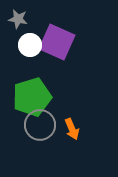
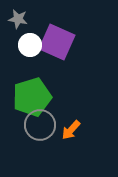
orange arrow: moved 1 px left, 1 px down; rotated 65 degrees clockwise
